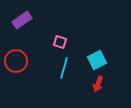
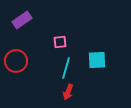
pink square: rotated 24 degrees counterclockwise
cyan square: rotated 24 degrees clockwise
cyan line: moved 2 px right
red arrow: moved 30 px left, 8 px down
